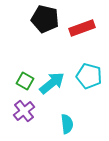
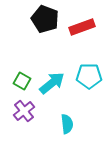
black pentagon: rotated 8 degrees clockwise
red rectangle: moved 1 px up
cyan pentagon: rotated 15 degrees counterclockwise
green square: moved 3 px left
